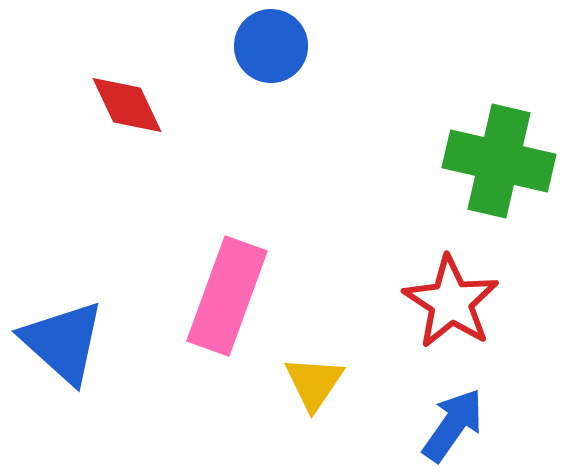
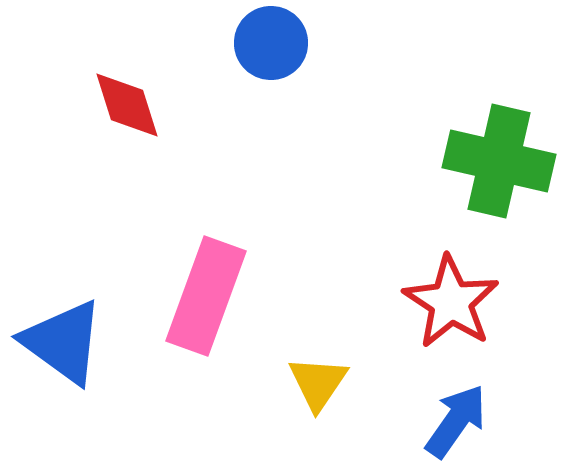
blue circle: moved 3 px up
red diamond: rotated 8 degrees clockwise
pink rectangle: moved 21 px left
blue triangle: rotated 6 degrees counterclockwise
yellow triangle: moved 4 px right
blue arrow: moved 3 px right, 4 px up
